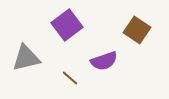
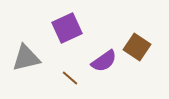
purple square: moved 3 px down; rotated 12 degrees clockwise
brown square: moved 17 px down
purple semicircle: rotated 16 degrees counterclockwise
